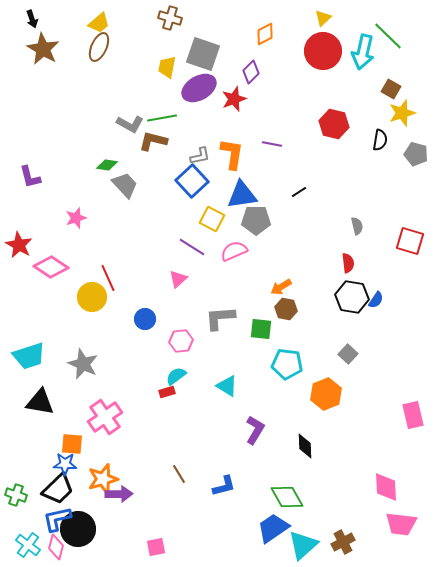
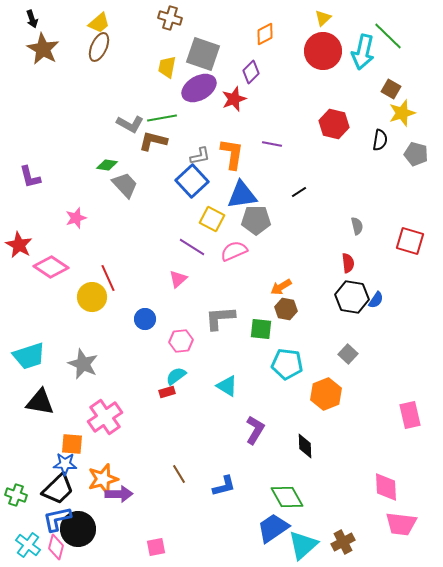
pink rectangle at (413, 415): moved 3 px left
